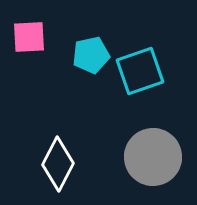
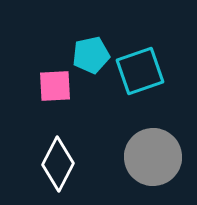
pink square: moved 26 px right, 49 px down
